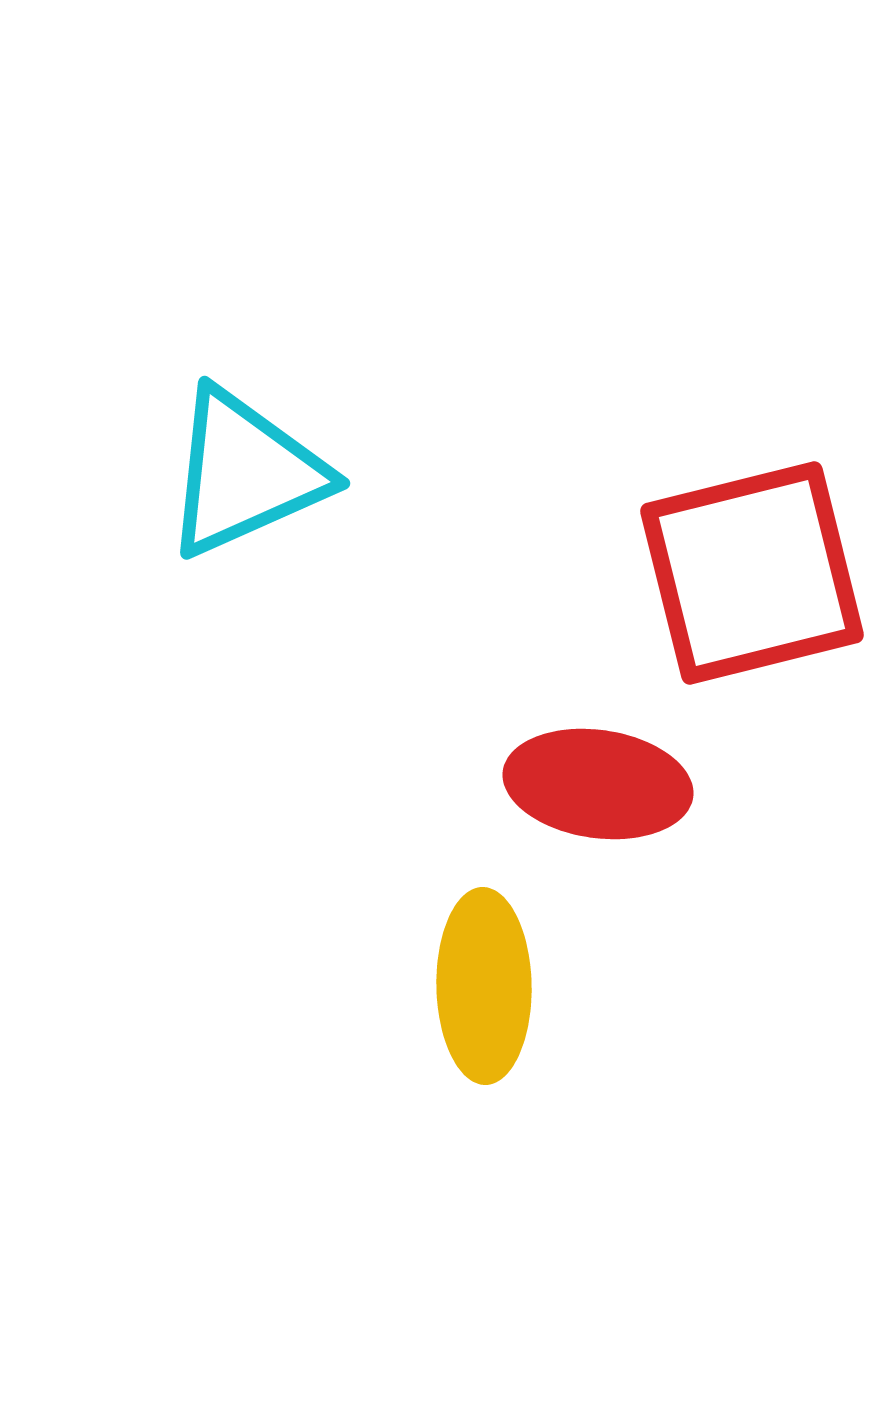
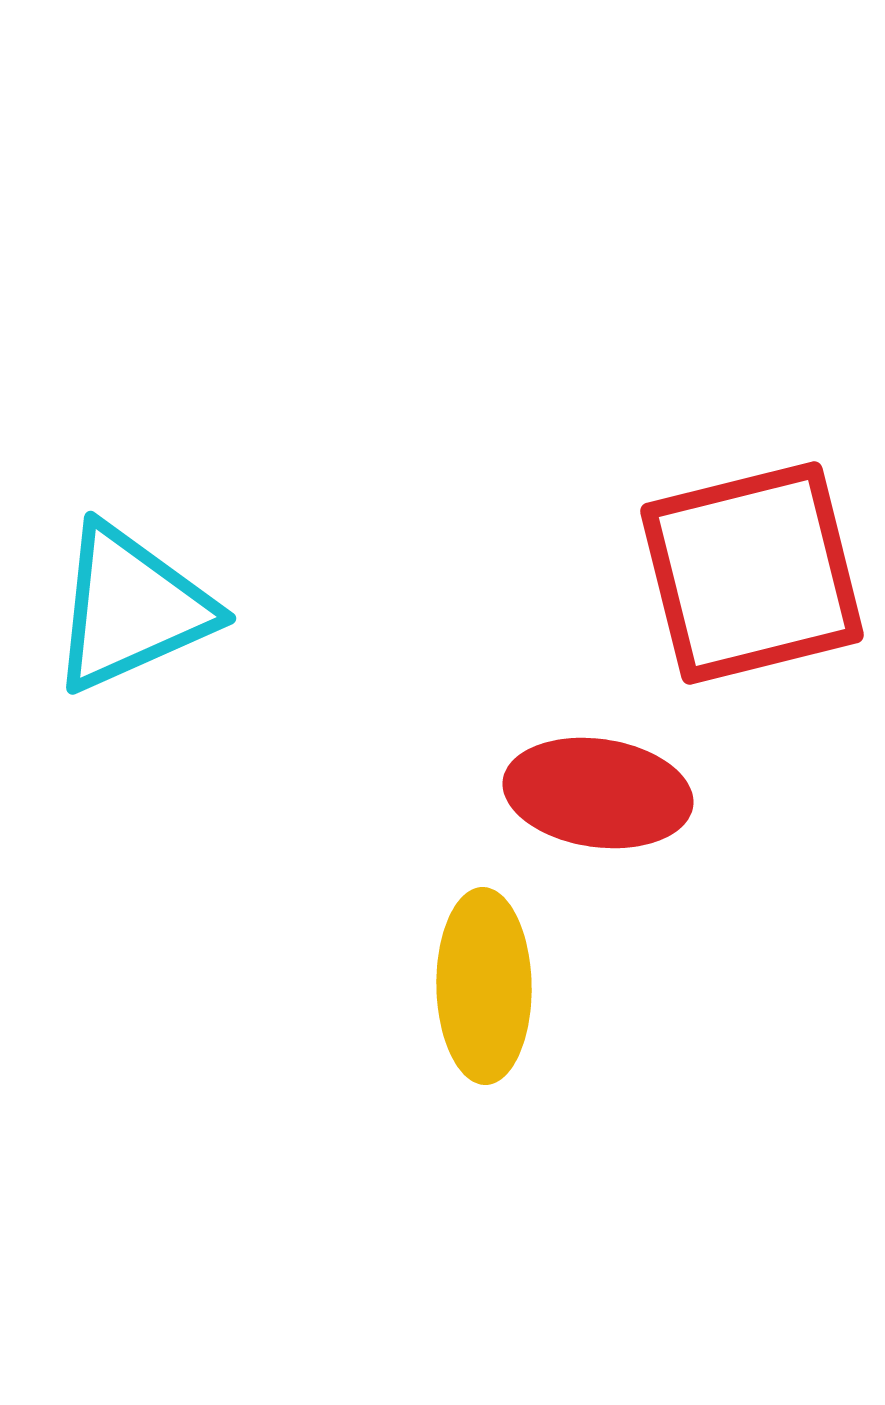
cyan triangle: moved 114 px left, 135 px down
red ellipse: moved 9 px down
